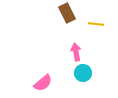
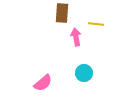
brown rectangle: moved 5 px left; rotated 30 degrees clockwise
pink arrow: moved 15 px up
cyan circle: moved 1 px right
